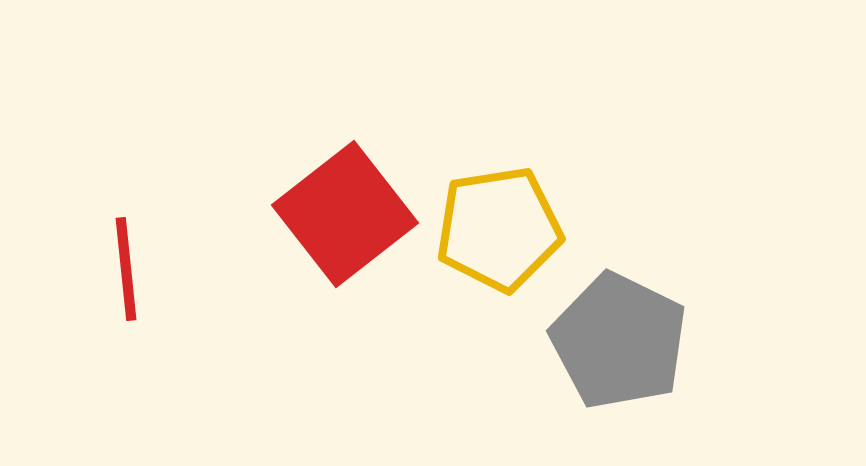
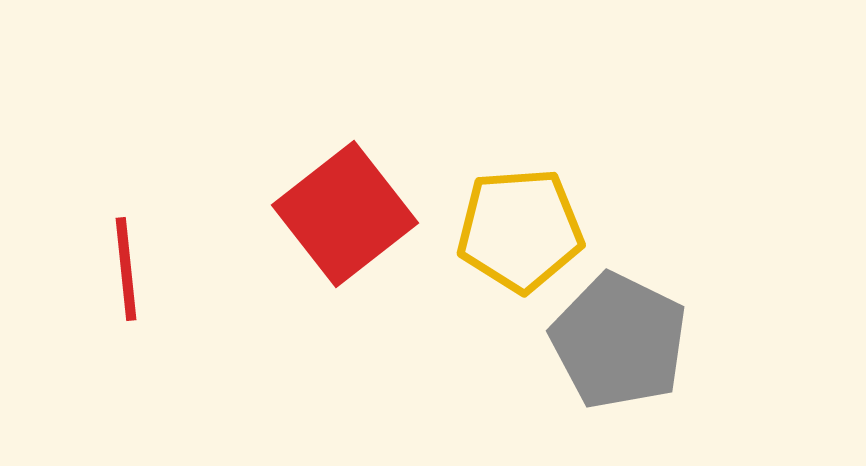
yellow pentagon: moved 21 px right, 1 px down; rotated 5 degrees clockwise
